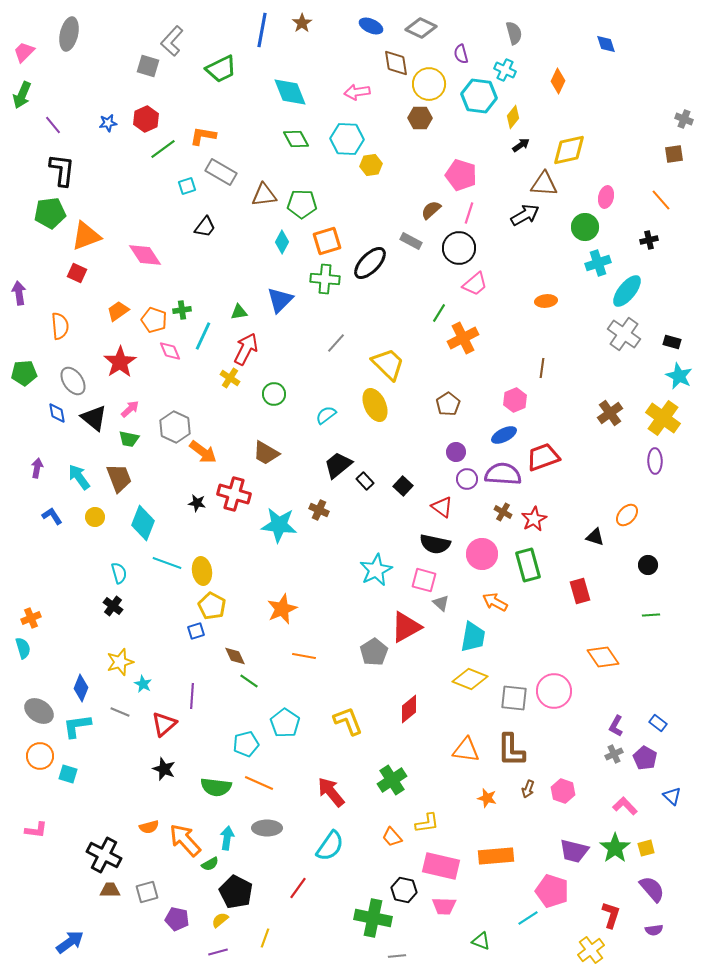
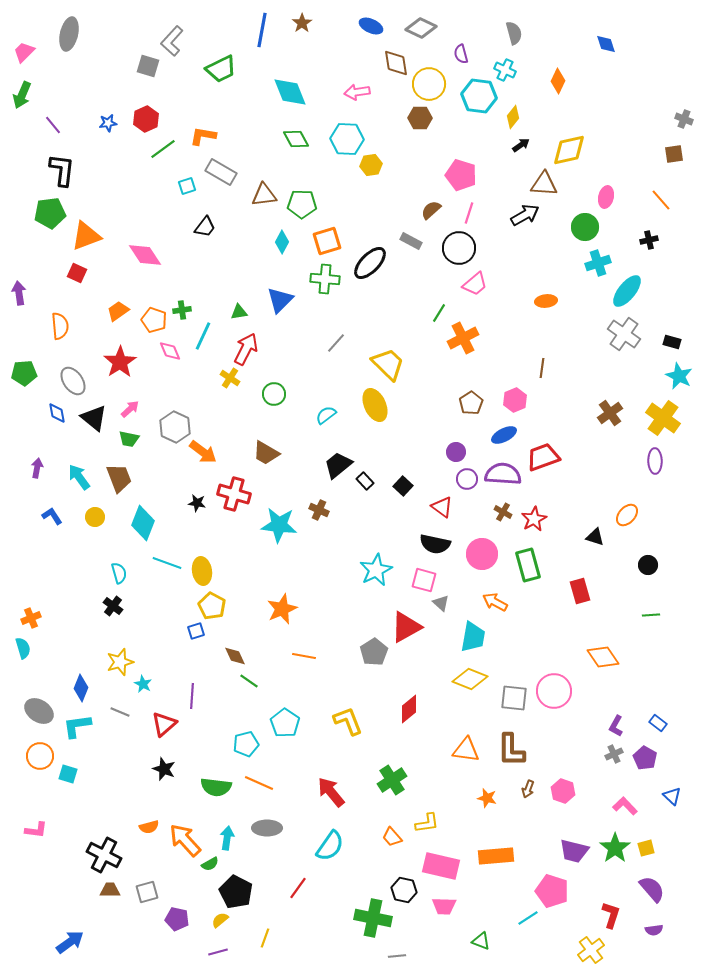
brown pentagon at (448, 404): moved 23 px right, 1 px up
